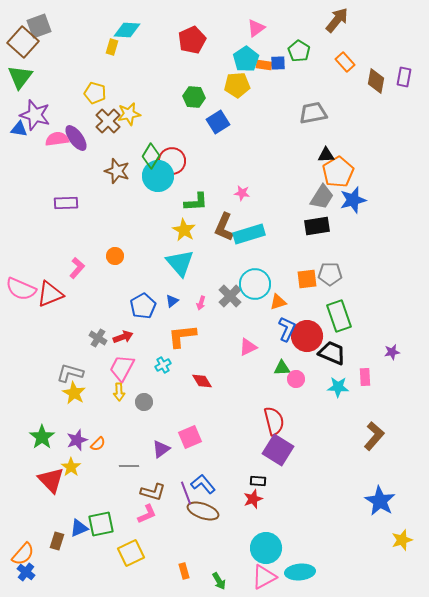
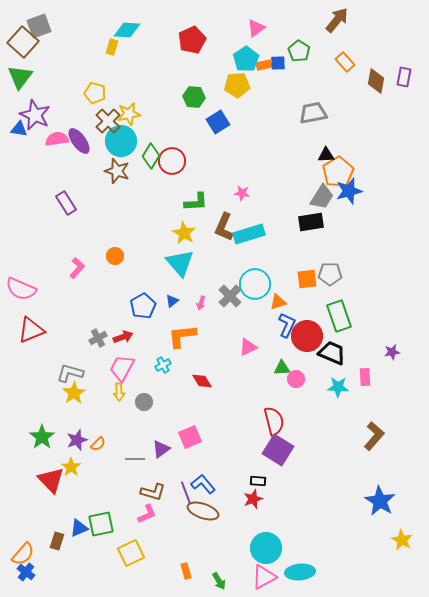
orange rectangle at (264, 65): rotated 21 degrees counterclockwise
purple star at (35, 115): rotated 8 degrees clockwise
purple ellipse at (76, 138): moved 3 px right, 3 px down
cyan circle at (158, 176): moved 37 px left, 35 px up
blue star at (353, 200): moved 4 px left, 9 px up
purple rectangle at (66, 203): rotated 60 degrees clockwise
black rectangle at (317, 226): moved 6 px left, 4 px up
yellow star at (184, 230): moved 3 px down
red triangle at (50, 294): moved 19 px left, 36 px down
blue L-shape at (287, 329): moved 4 px up
gray cross at (98, 338): rotated 30 degrees clockwise
yellow star at (74, 393): rotated 10 degrees clockwise
gray line at (129, 466): moved 6 px right, 7 px up
yellow star at (402, 540): rotated 25 degrees counterclockwise
orange rectangle at (184, 571): moved 2 px right
